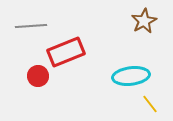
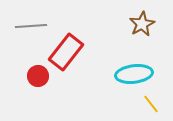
brown star: moved 2 px left, 3 px down
red rectangle: rotated 30 degrees counterclockwise
cyan ellipse: moved 3 px right, 2 px up
yellow line: moved 1 px right
